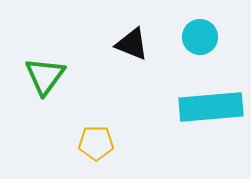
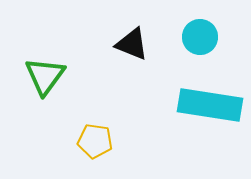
cyan rectangle: moved 1 px left, 2 px up; rotated 14 degrees clockwise
yellow pentagon: moved 1 px left, 2 px up; rotated 8 degrees clockwise
